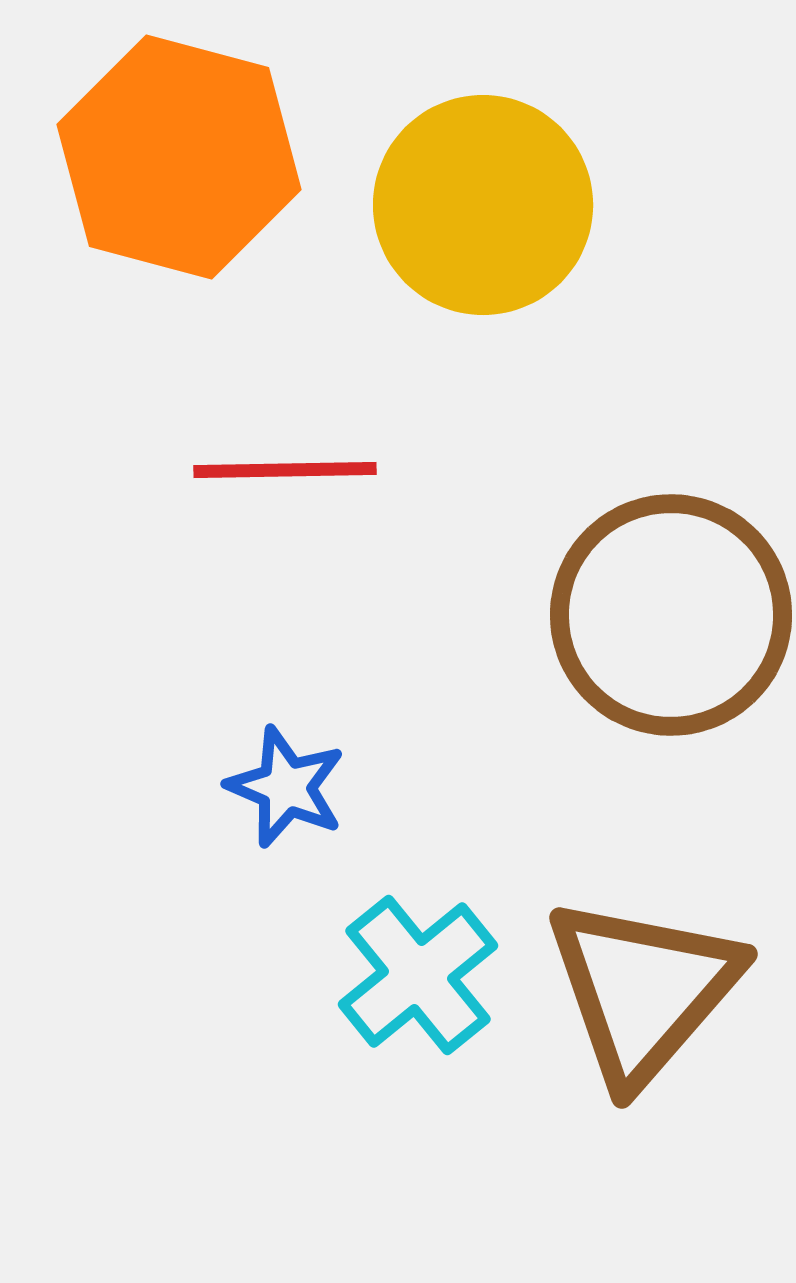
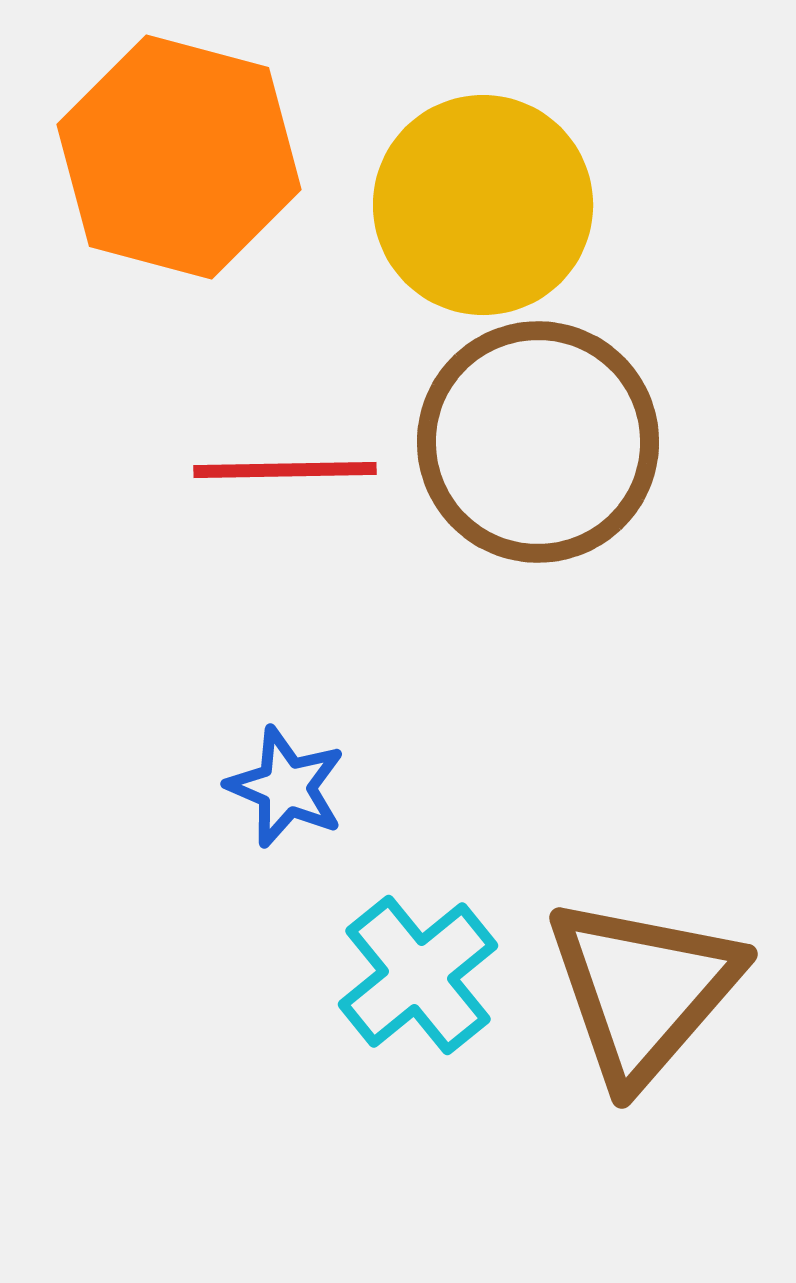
brown circle: moved 133 px left, 173 px up
